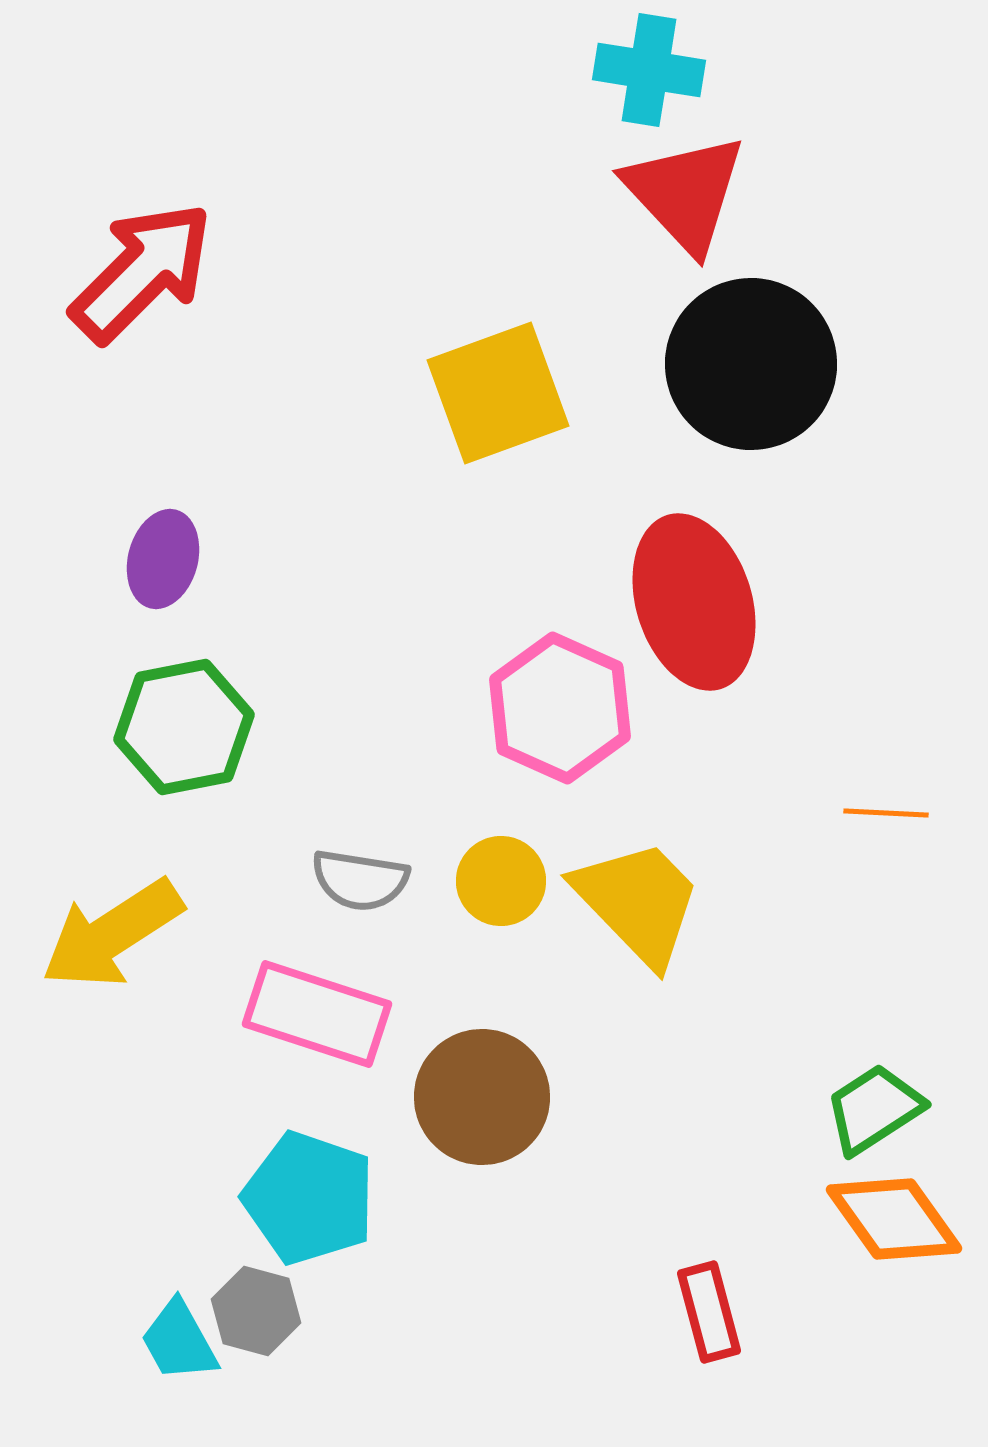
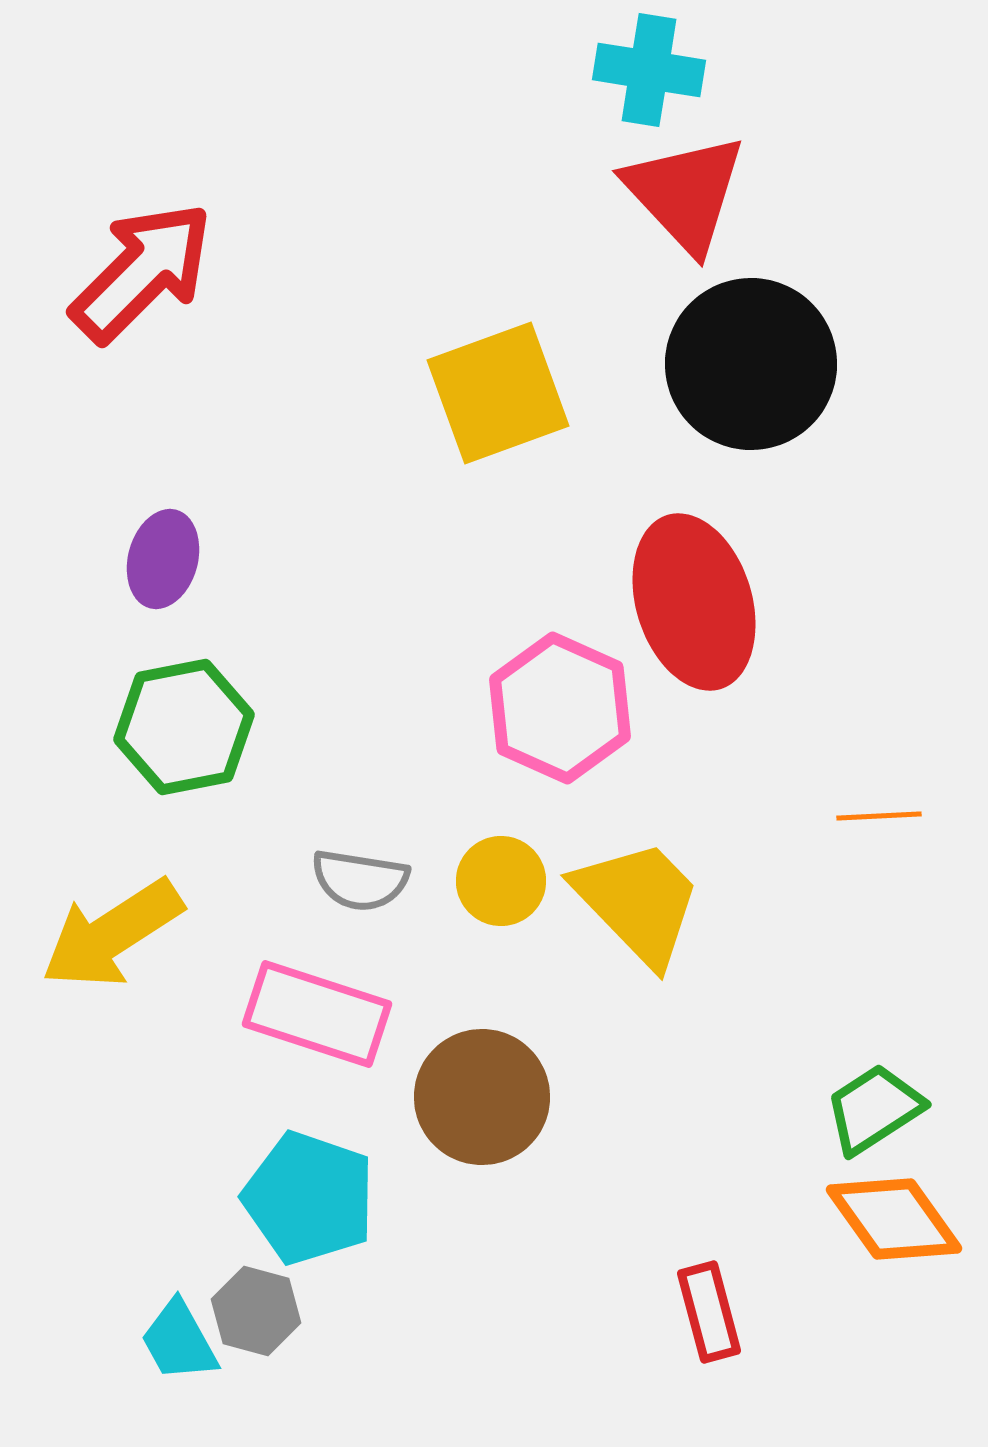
orange line: moved 7 px left, 3 px down; rotated 6 degrees counterclockwise
